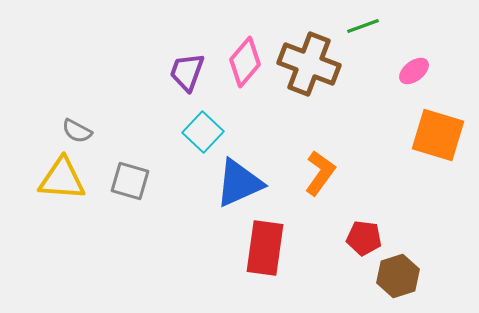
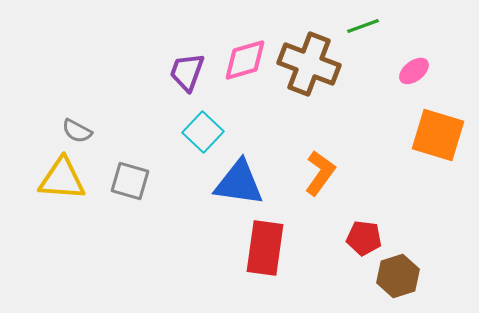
pink diamond: moved 2 px up; rotated 33 degrees clockwise
blue triangle: rotated 32 degrees clockwise
